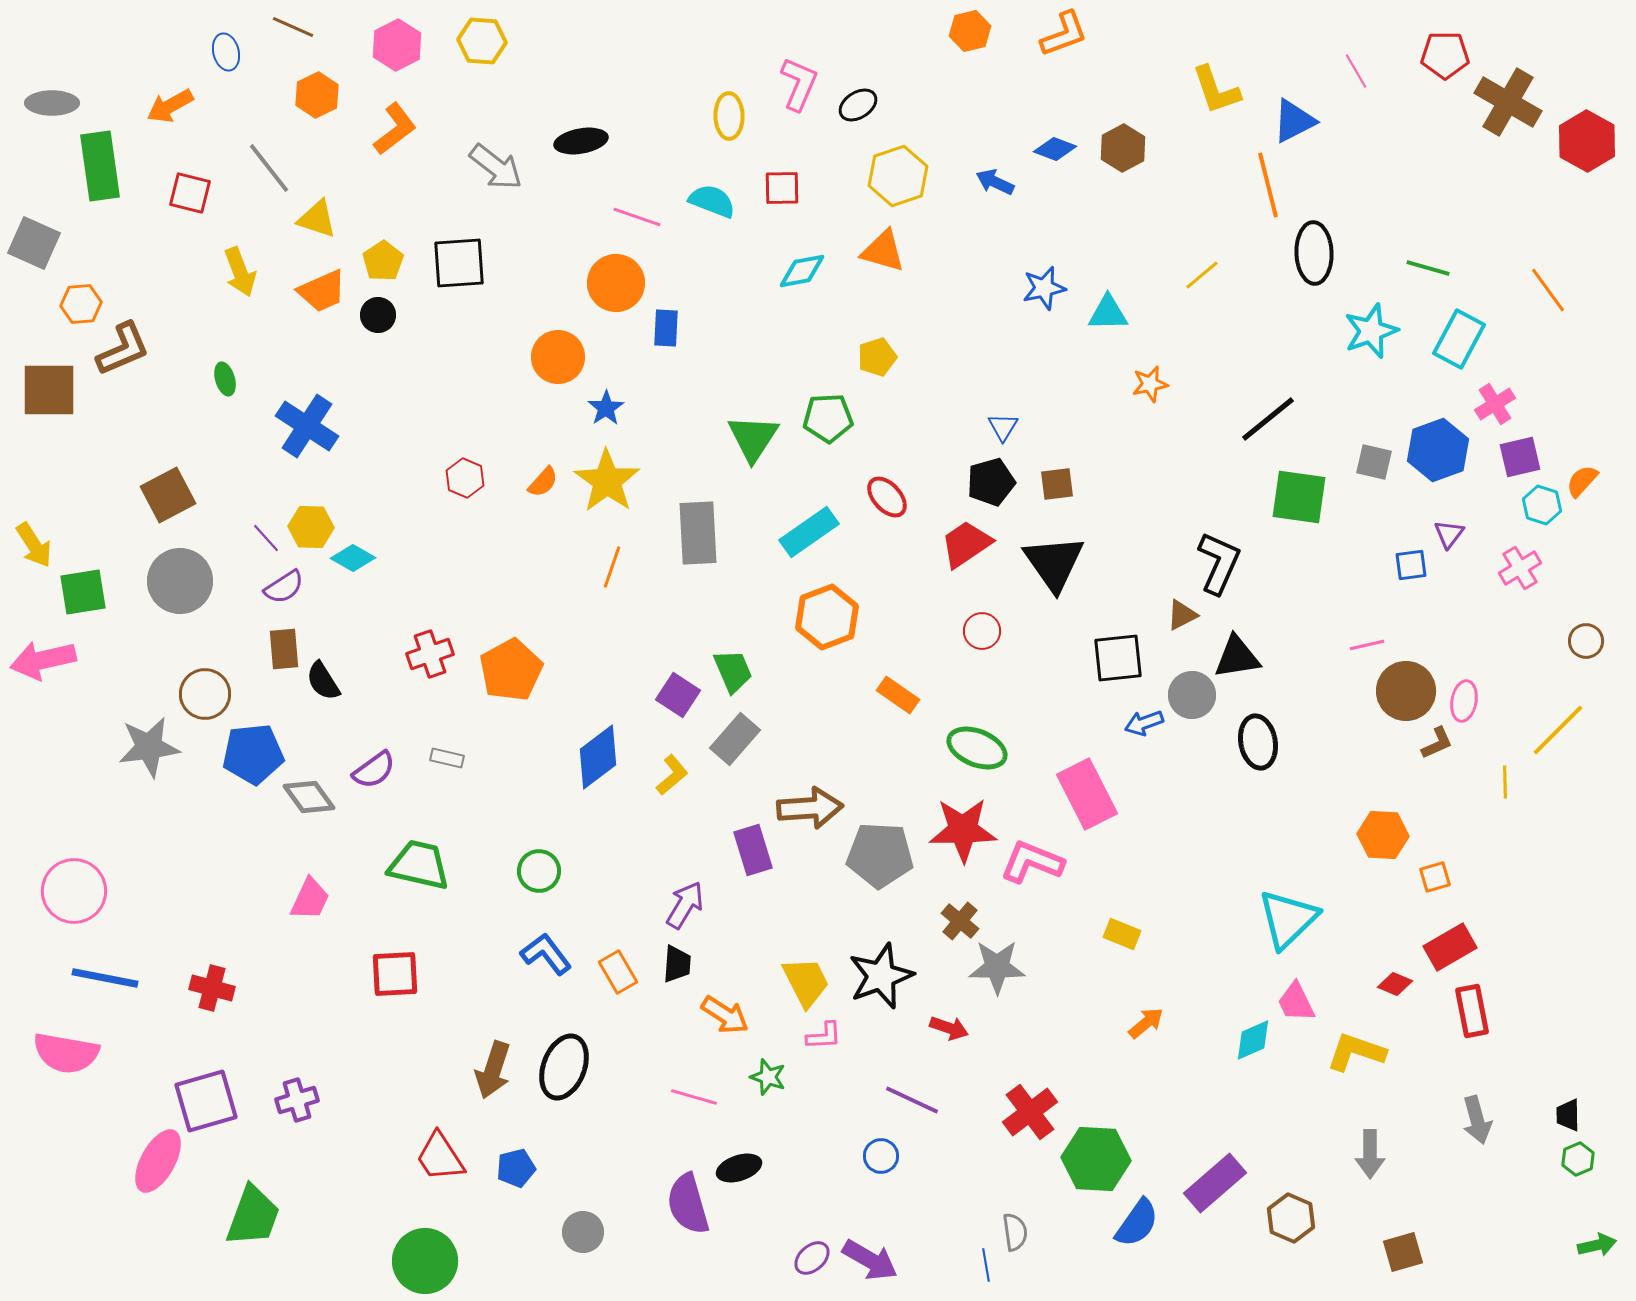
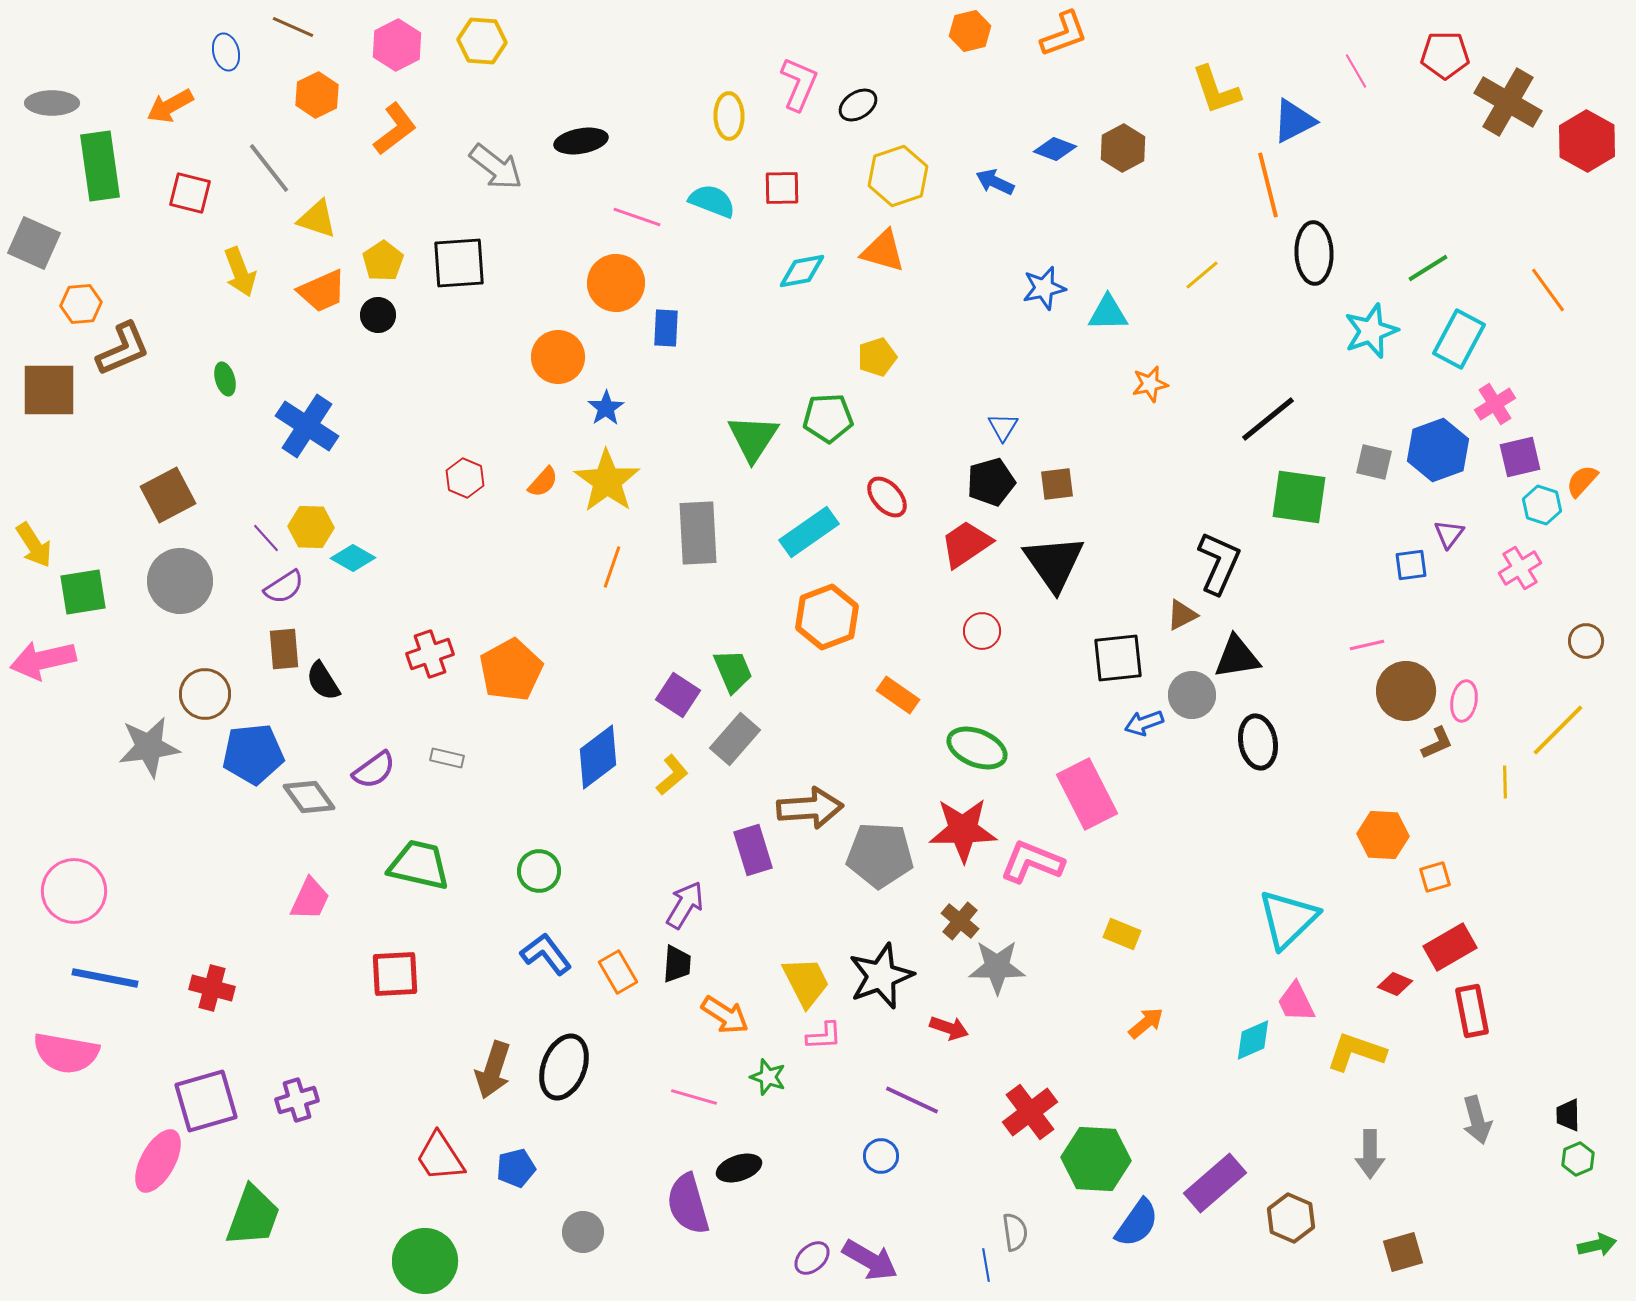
green line at (1428, 268): rotated 48 degrees counterclockwise
